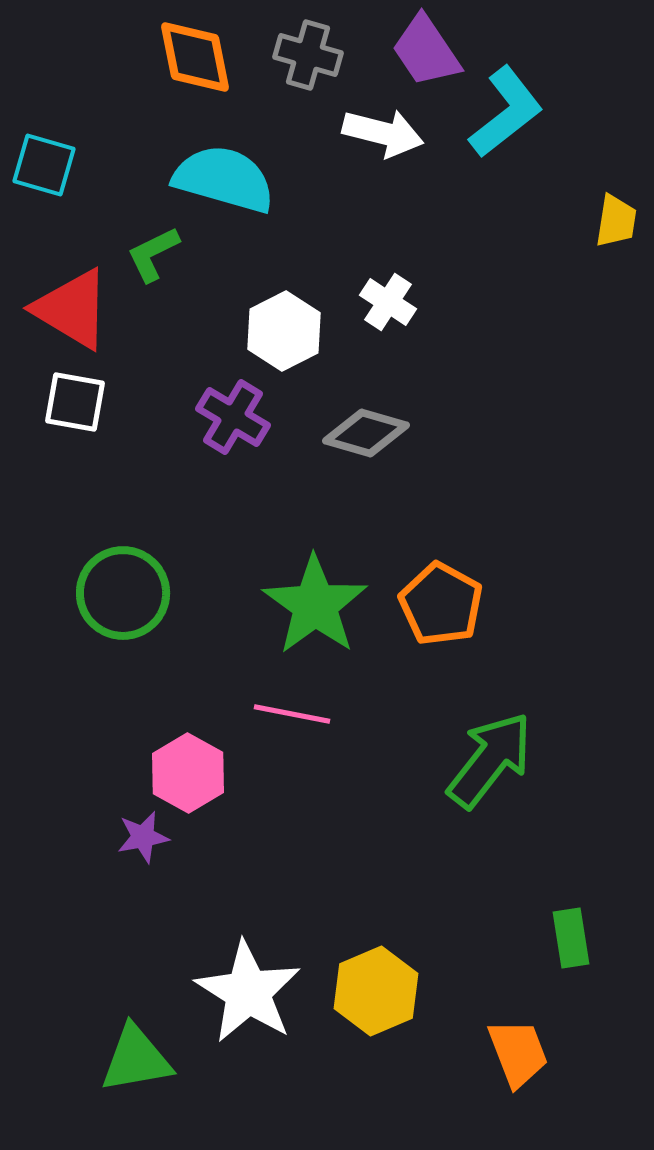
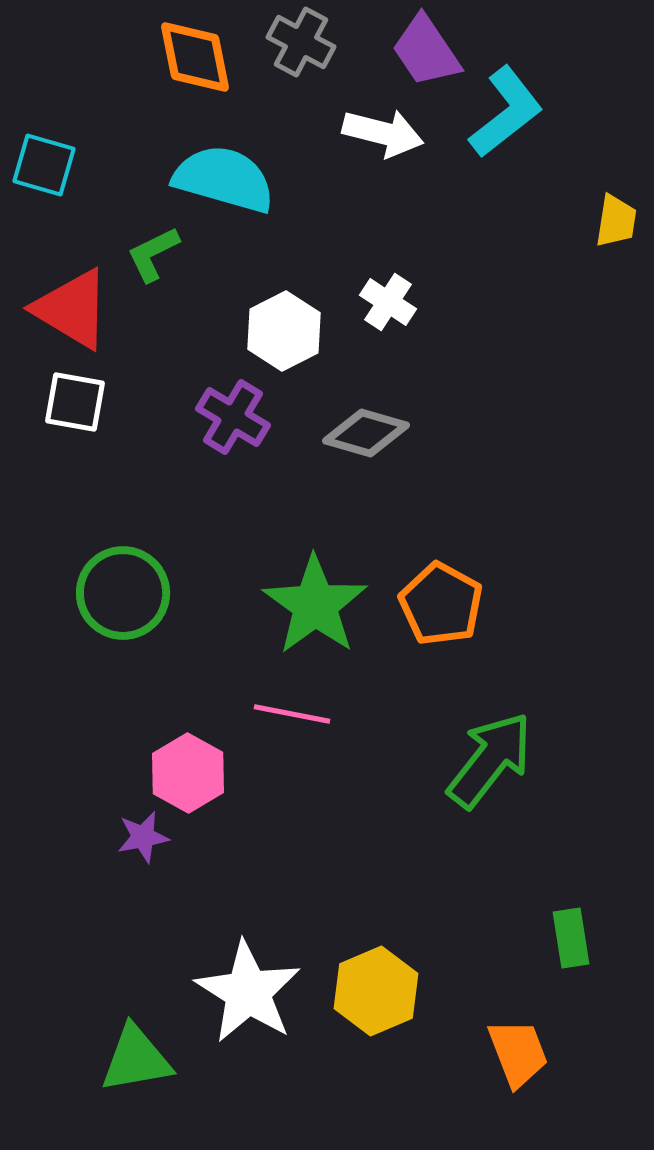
gray cross: moved 7 px left, 13 px up; rotated 12 degrees clockwise
